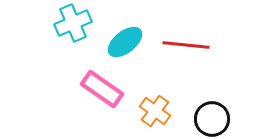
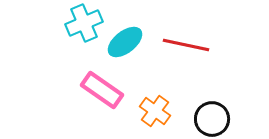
cyan cross: moved 11 px right
red line: rotated 6 degrees clockwise
pink rectangle: moved 1 px down
